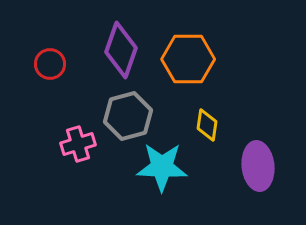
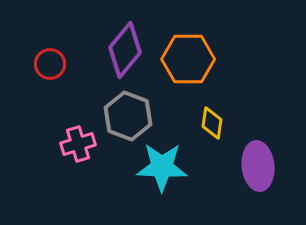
purple diamond: moved 4 px right; rotated 20 degrees clockwise
gray hexagon: rotated 24 degrees counterclockwise
yellow diamond: moved 5 px right, 2 px up
